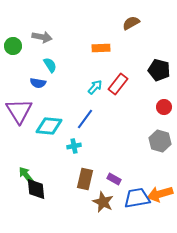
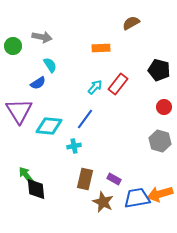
blue semicircle: rotated 42 degrees counterclockwise
